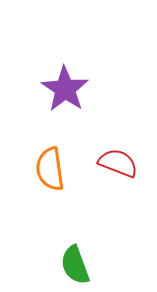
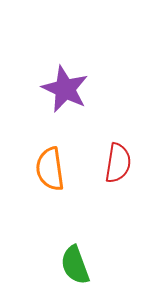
purple star: rotated 9 degrees counterclockwise
red semicircle: rotated 78 degrees clockwise
